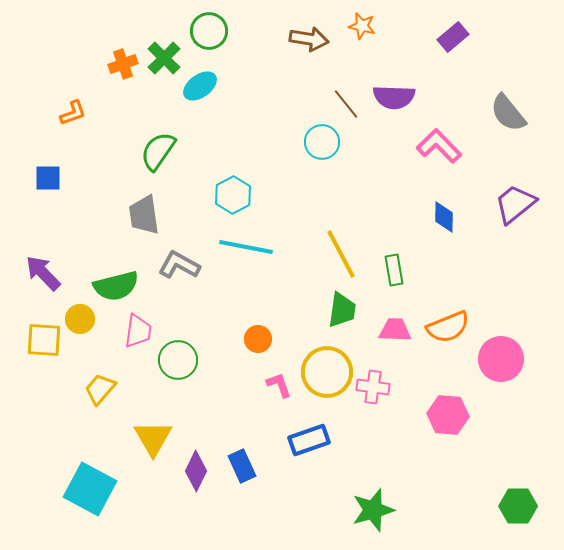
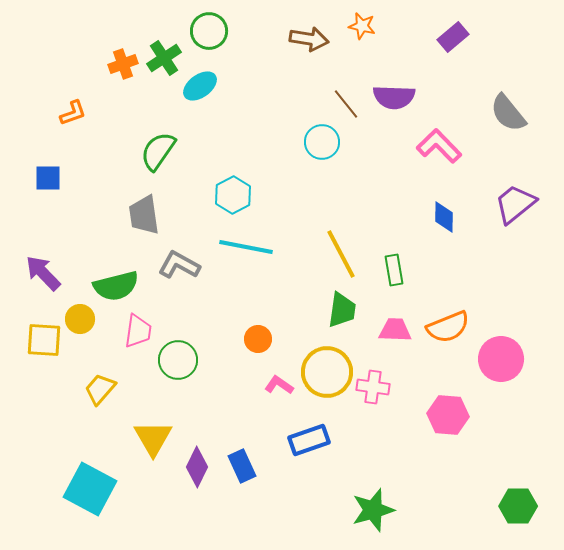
green cross at (164, 58): rotated 12 degrees clockwise
pink L-shape at (279, 385): rotated 36 degrees counterclockwise
purple diamond at (196, 471): moved 1 px right, 4 px up
